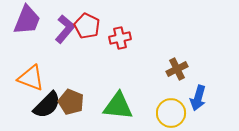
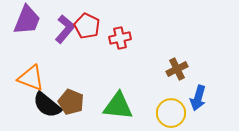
black semicircle: rotated 84 degrees clockwise
